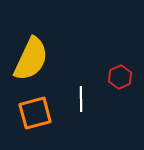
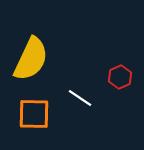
white line: moved 1 px left, 1 px up; rotated 55 degrees counterclockwise
orange square: moved 1 px left, 1 px down; rotated 16 degrees clockwise
